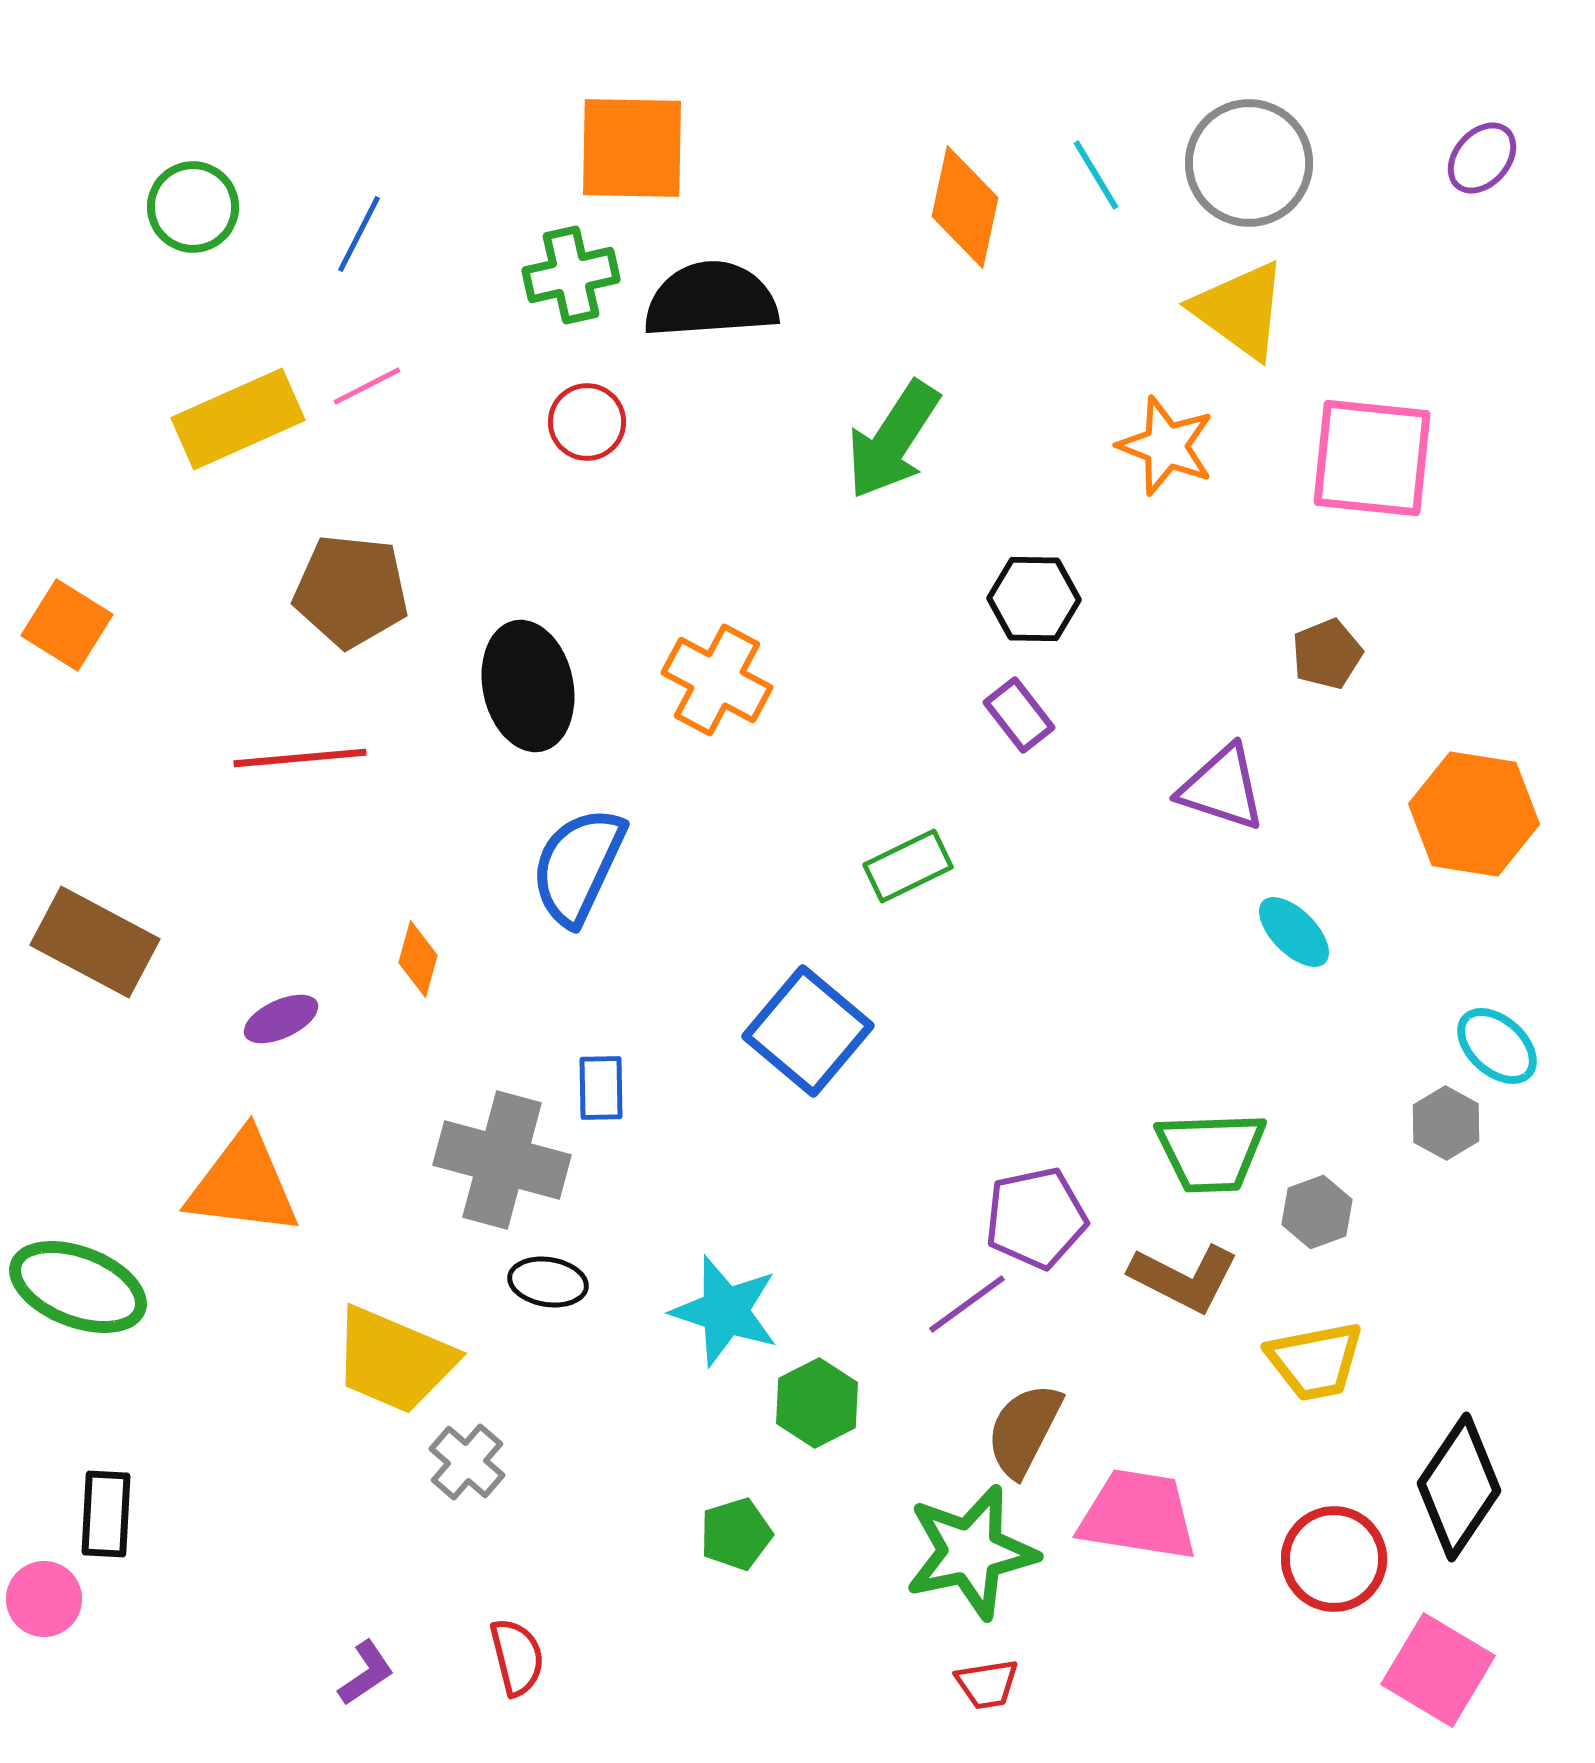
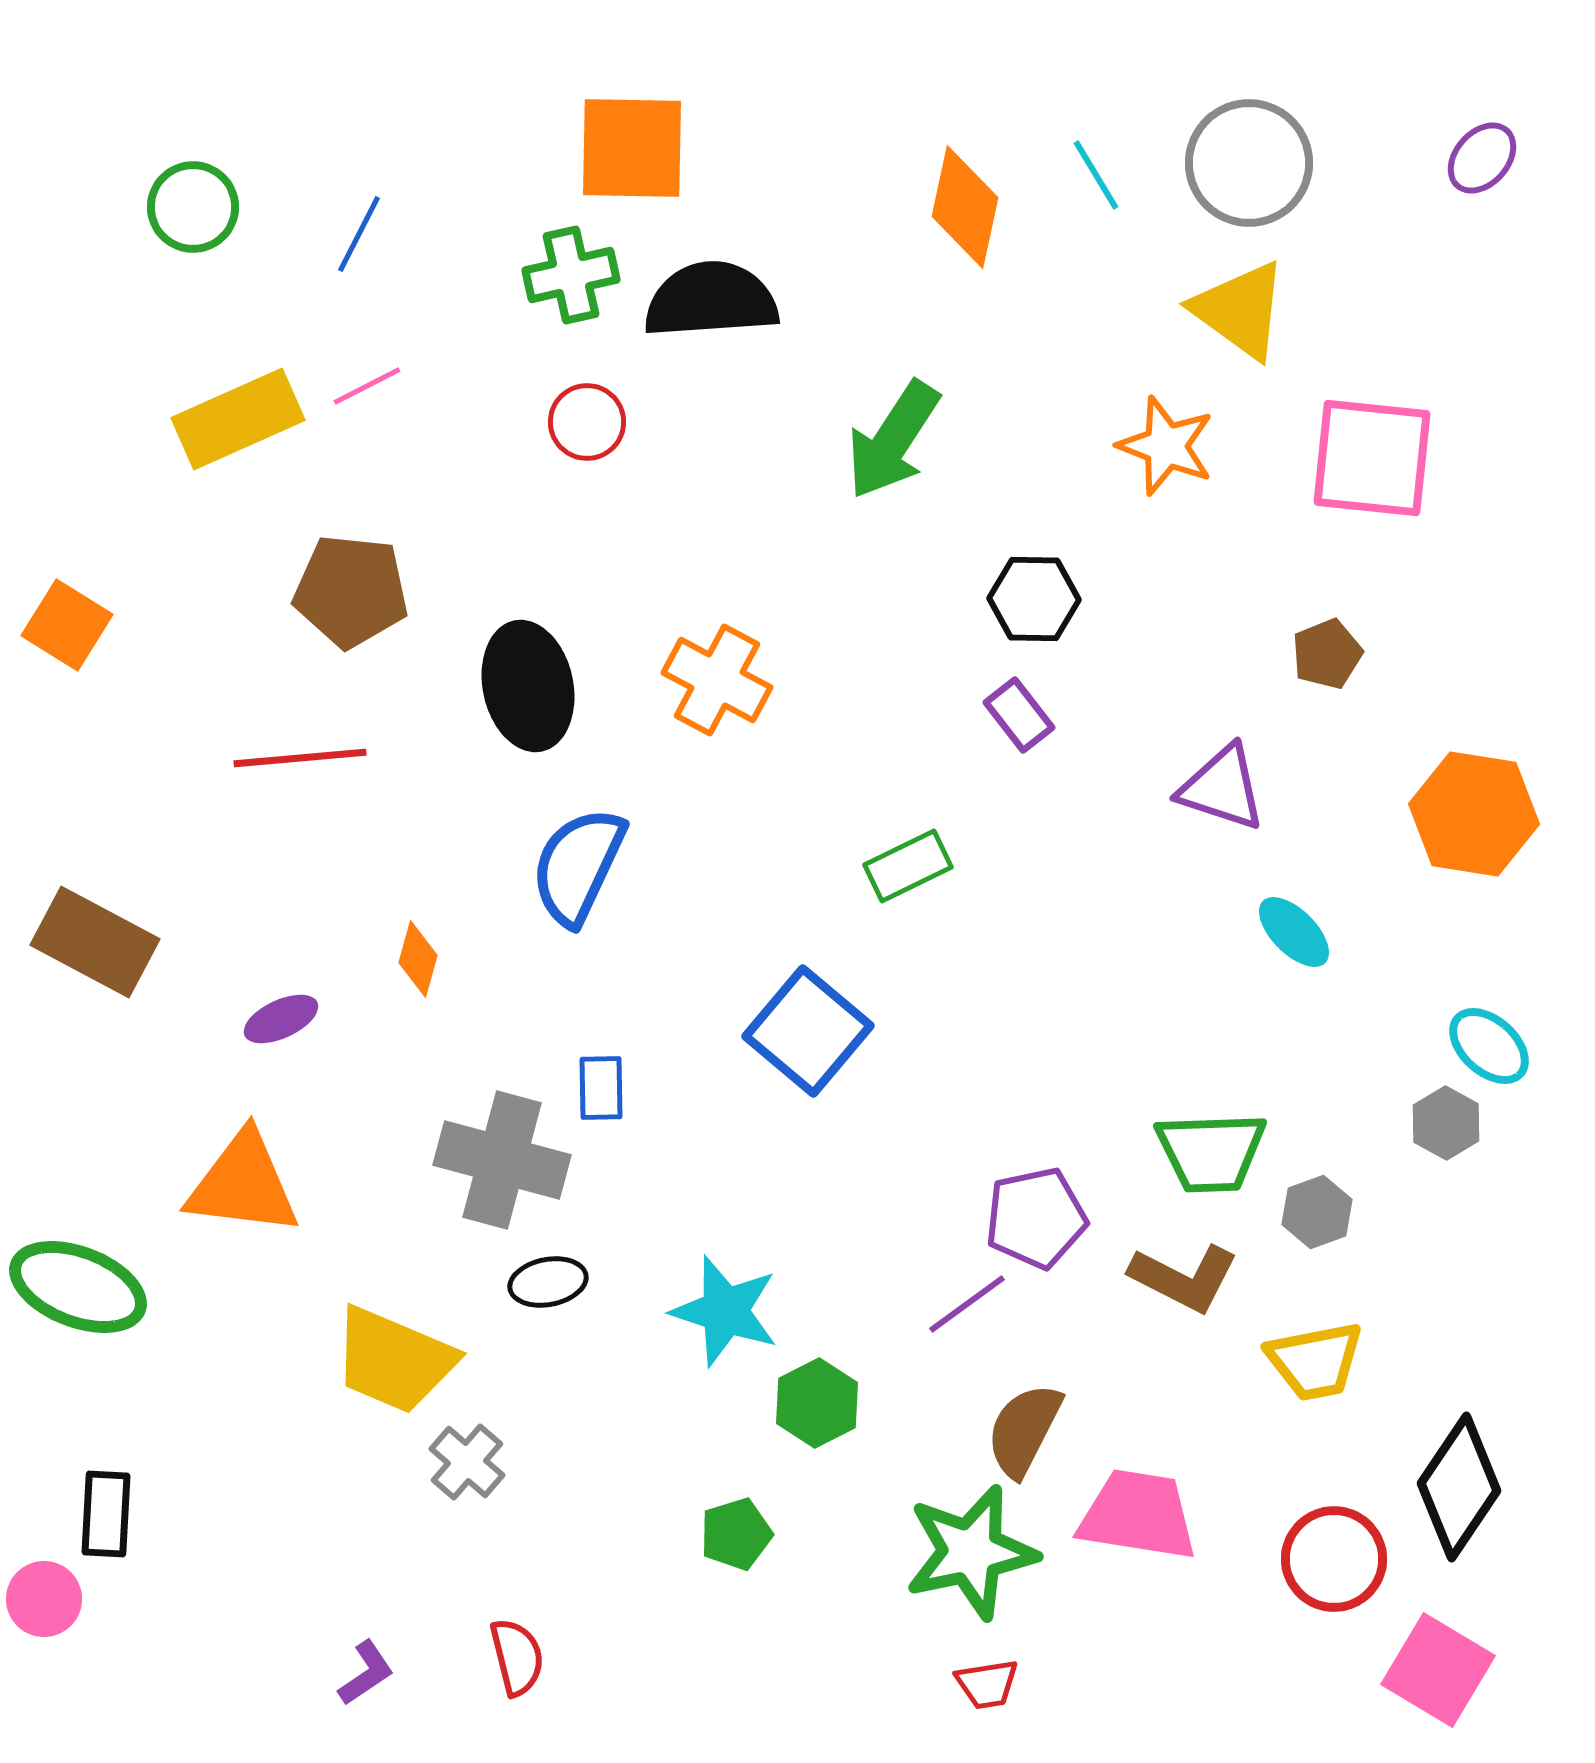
cyan ellipse at (1497, 1046): moved 8 px left
black ellipse at (548, 1282): rotated 20 degrees counterclockwise
